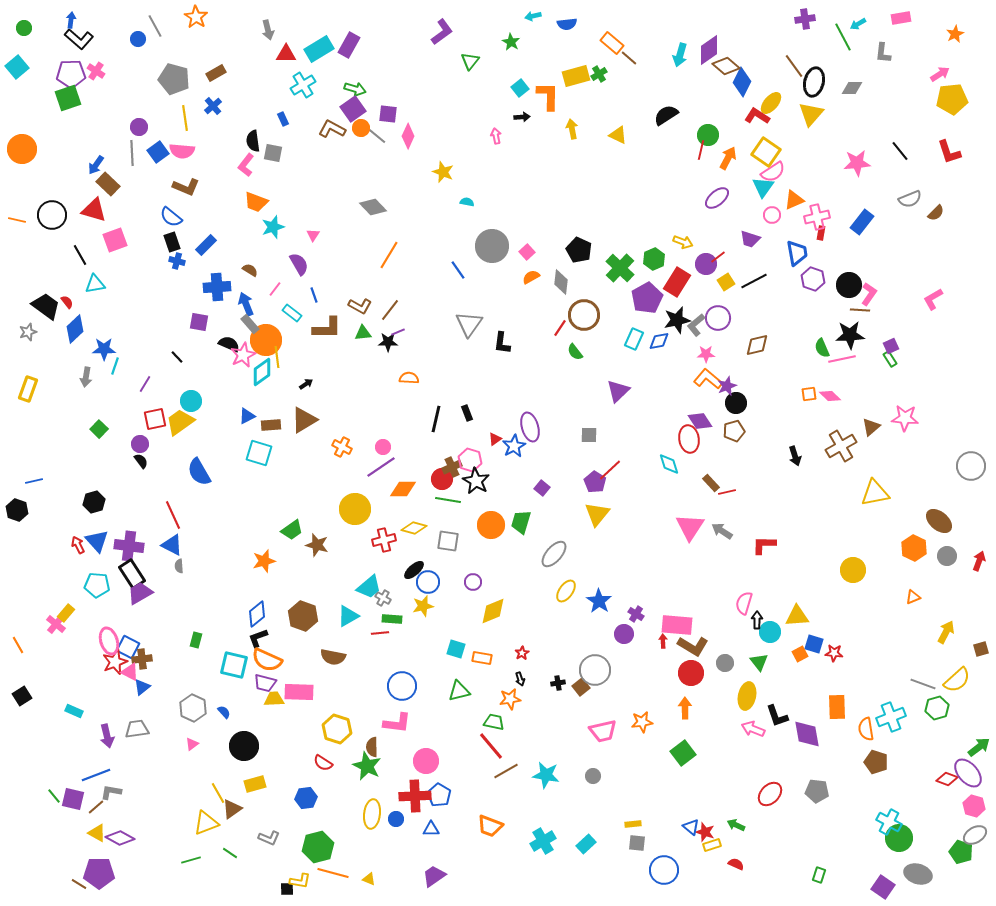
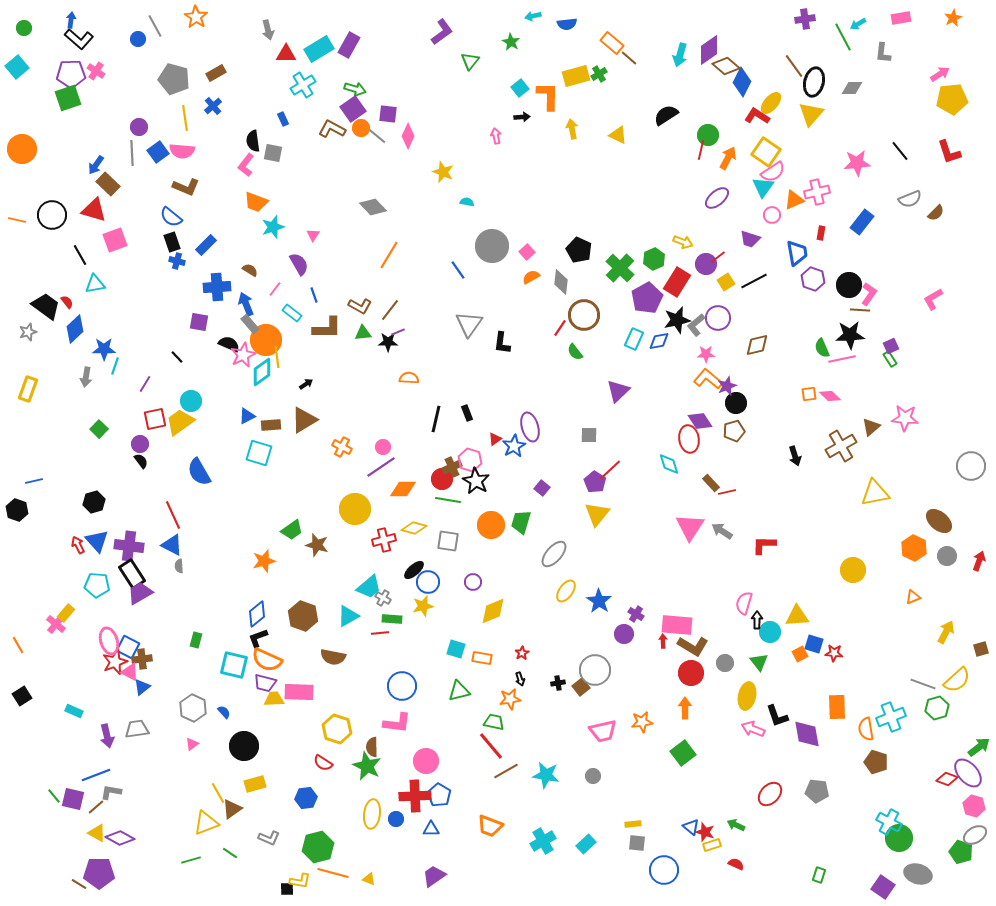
orange star at (955, 34): moved 2 px left, 16 px up
pink cross at (817, 217): moved 25 px up
